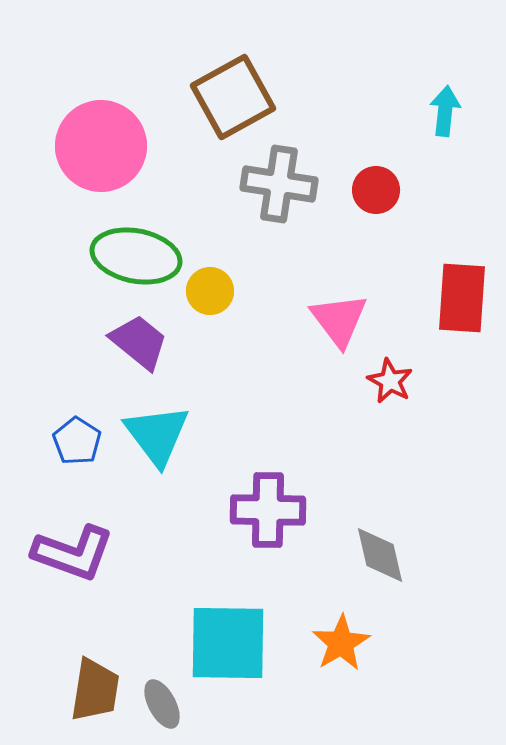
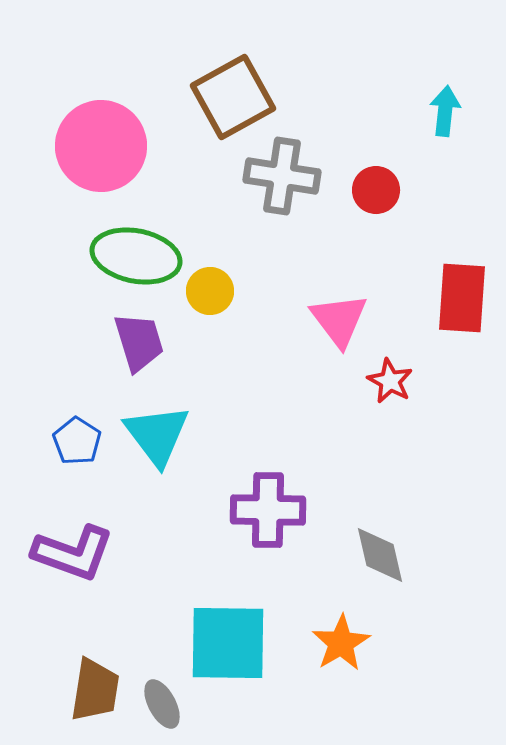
gray cross: moved 3 px right, 8 px up
purple trapezoid: rotated 34 degrees clockwise
